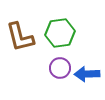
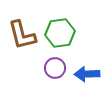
brown L-shape: moved 2 px right, 2 px up
purple circle: moved 5 px left
